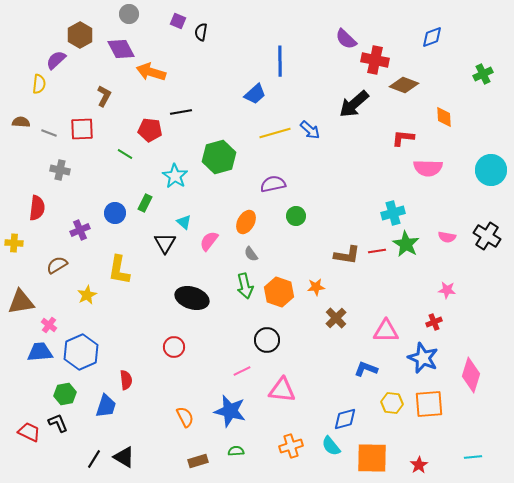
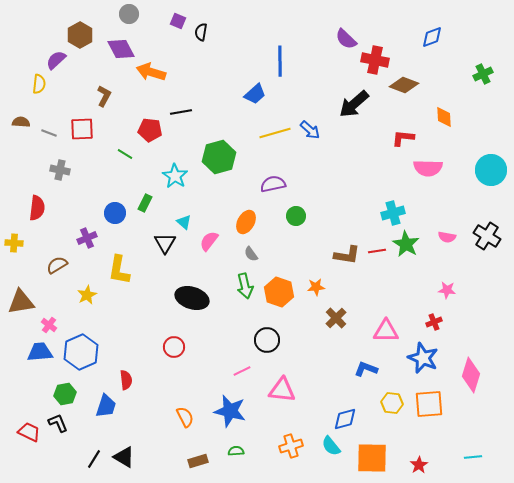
purple cross at (80, 230): moved 7 px right, 8 px down
